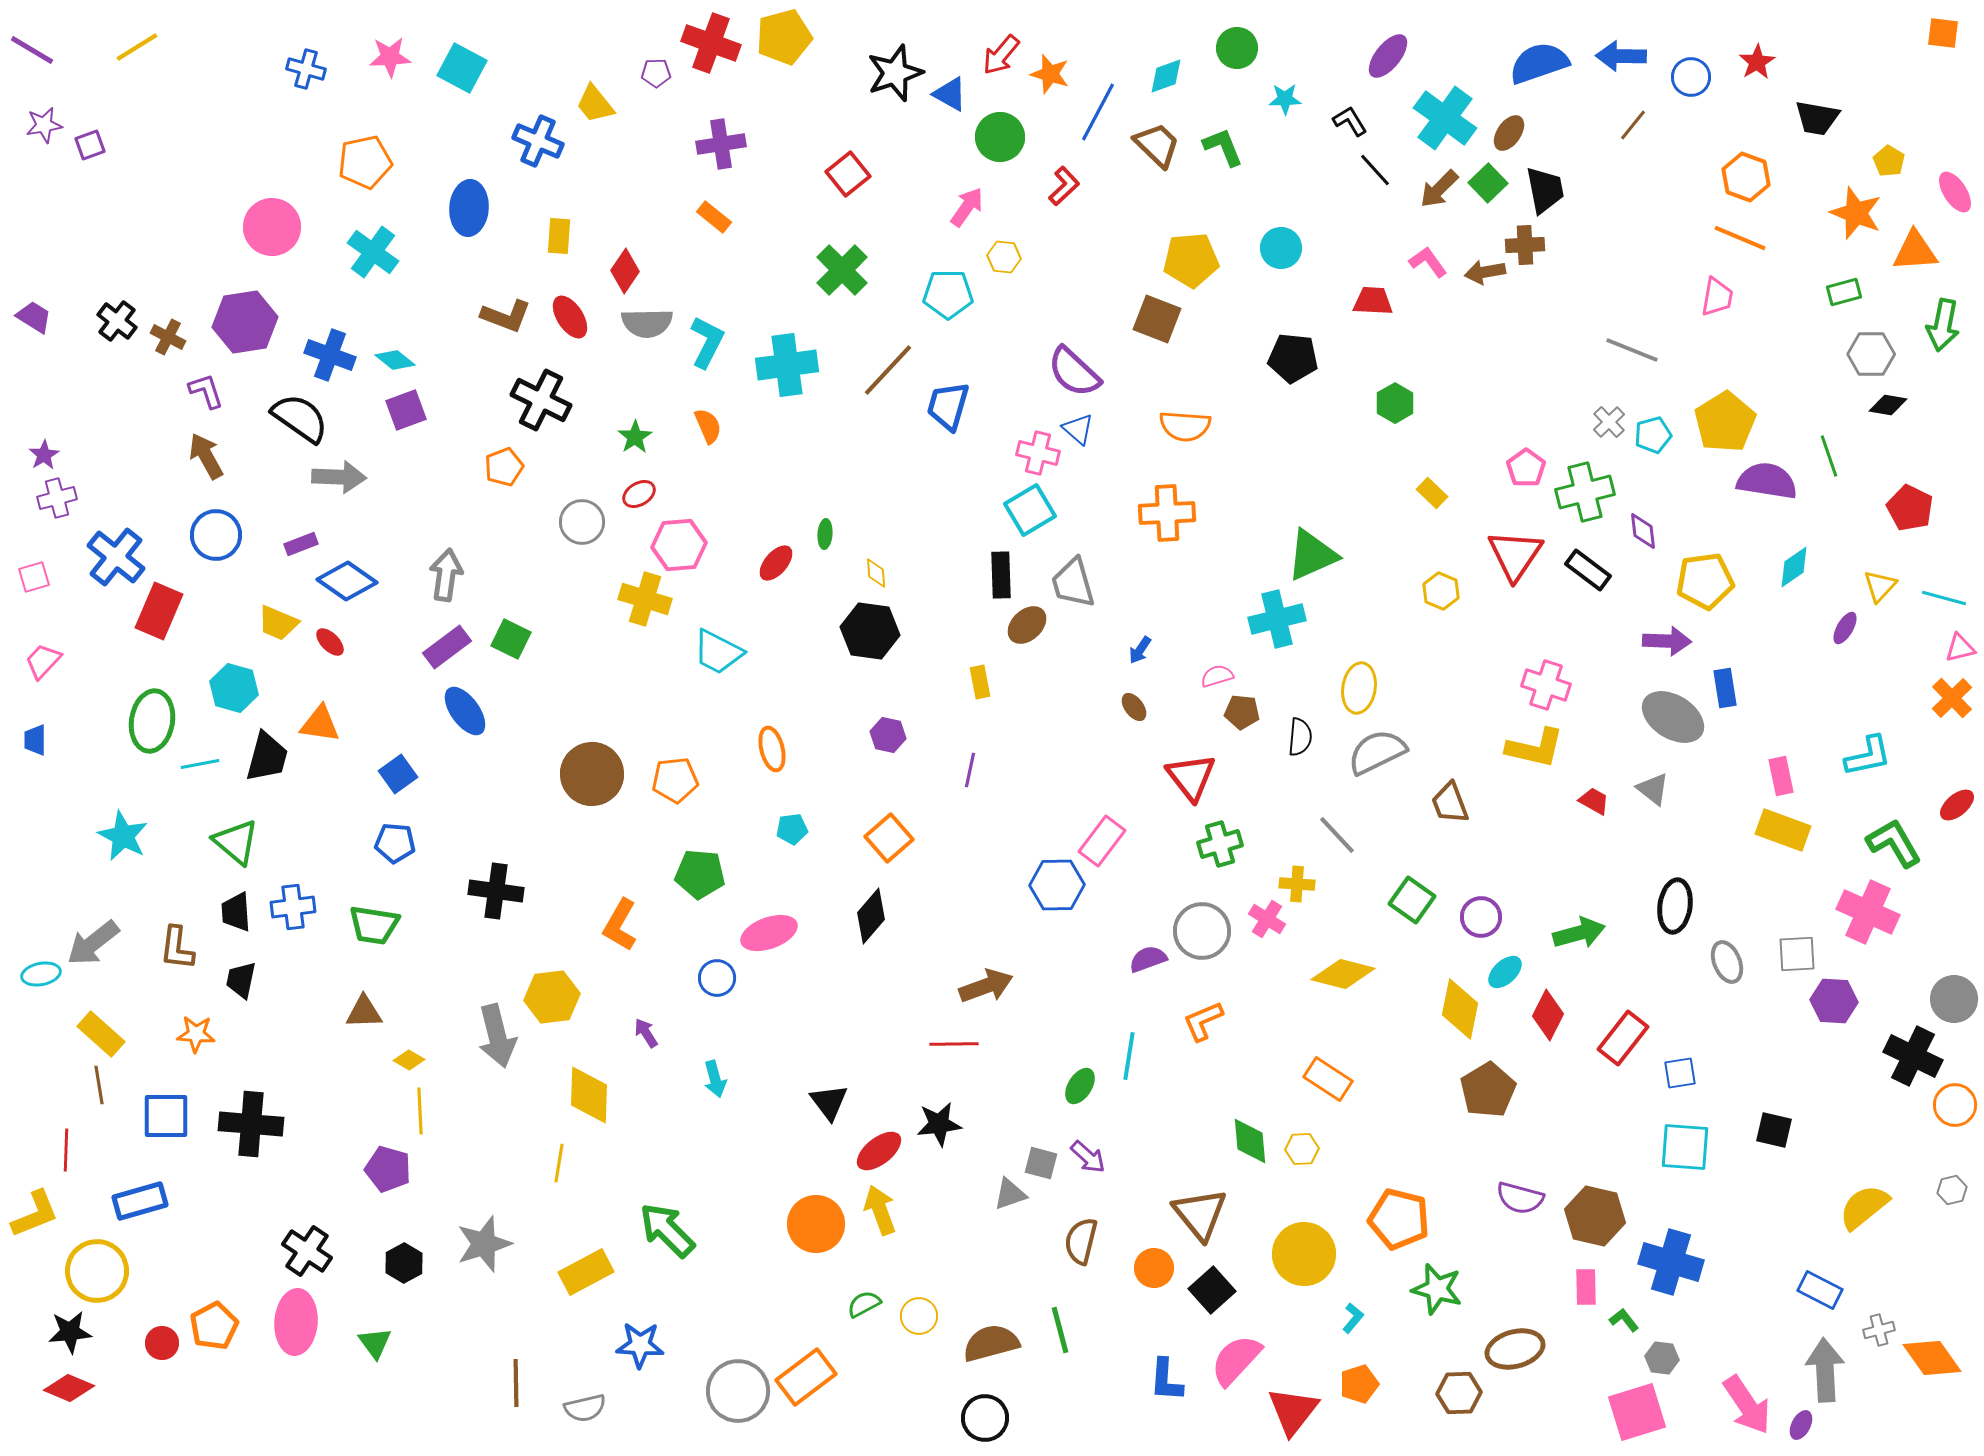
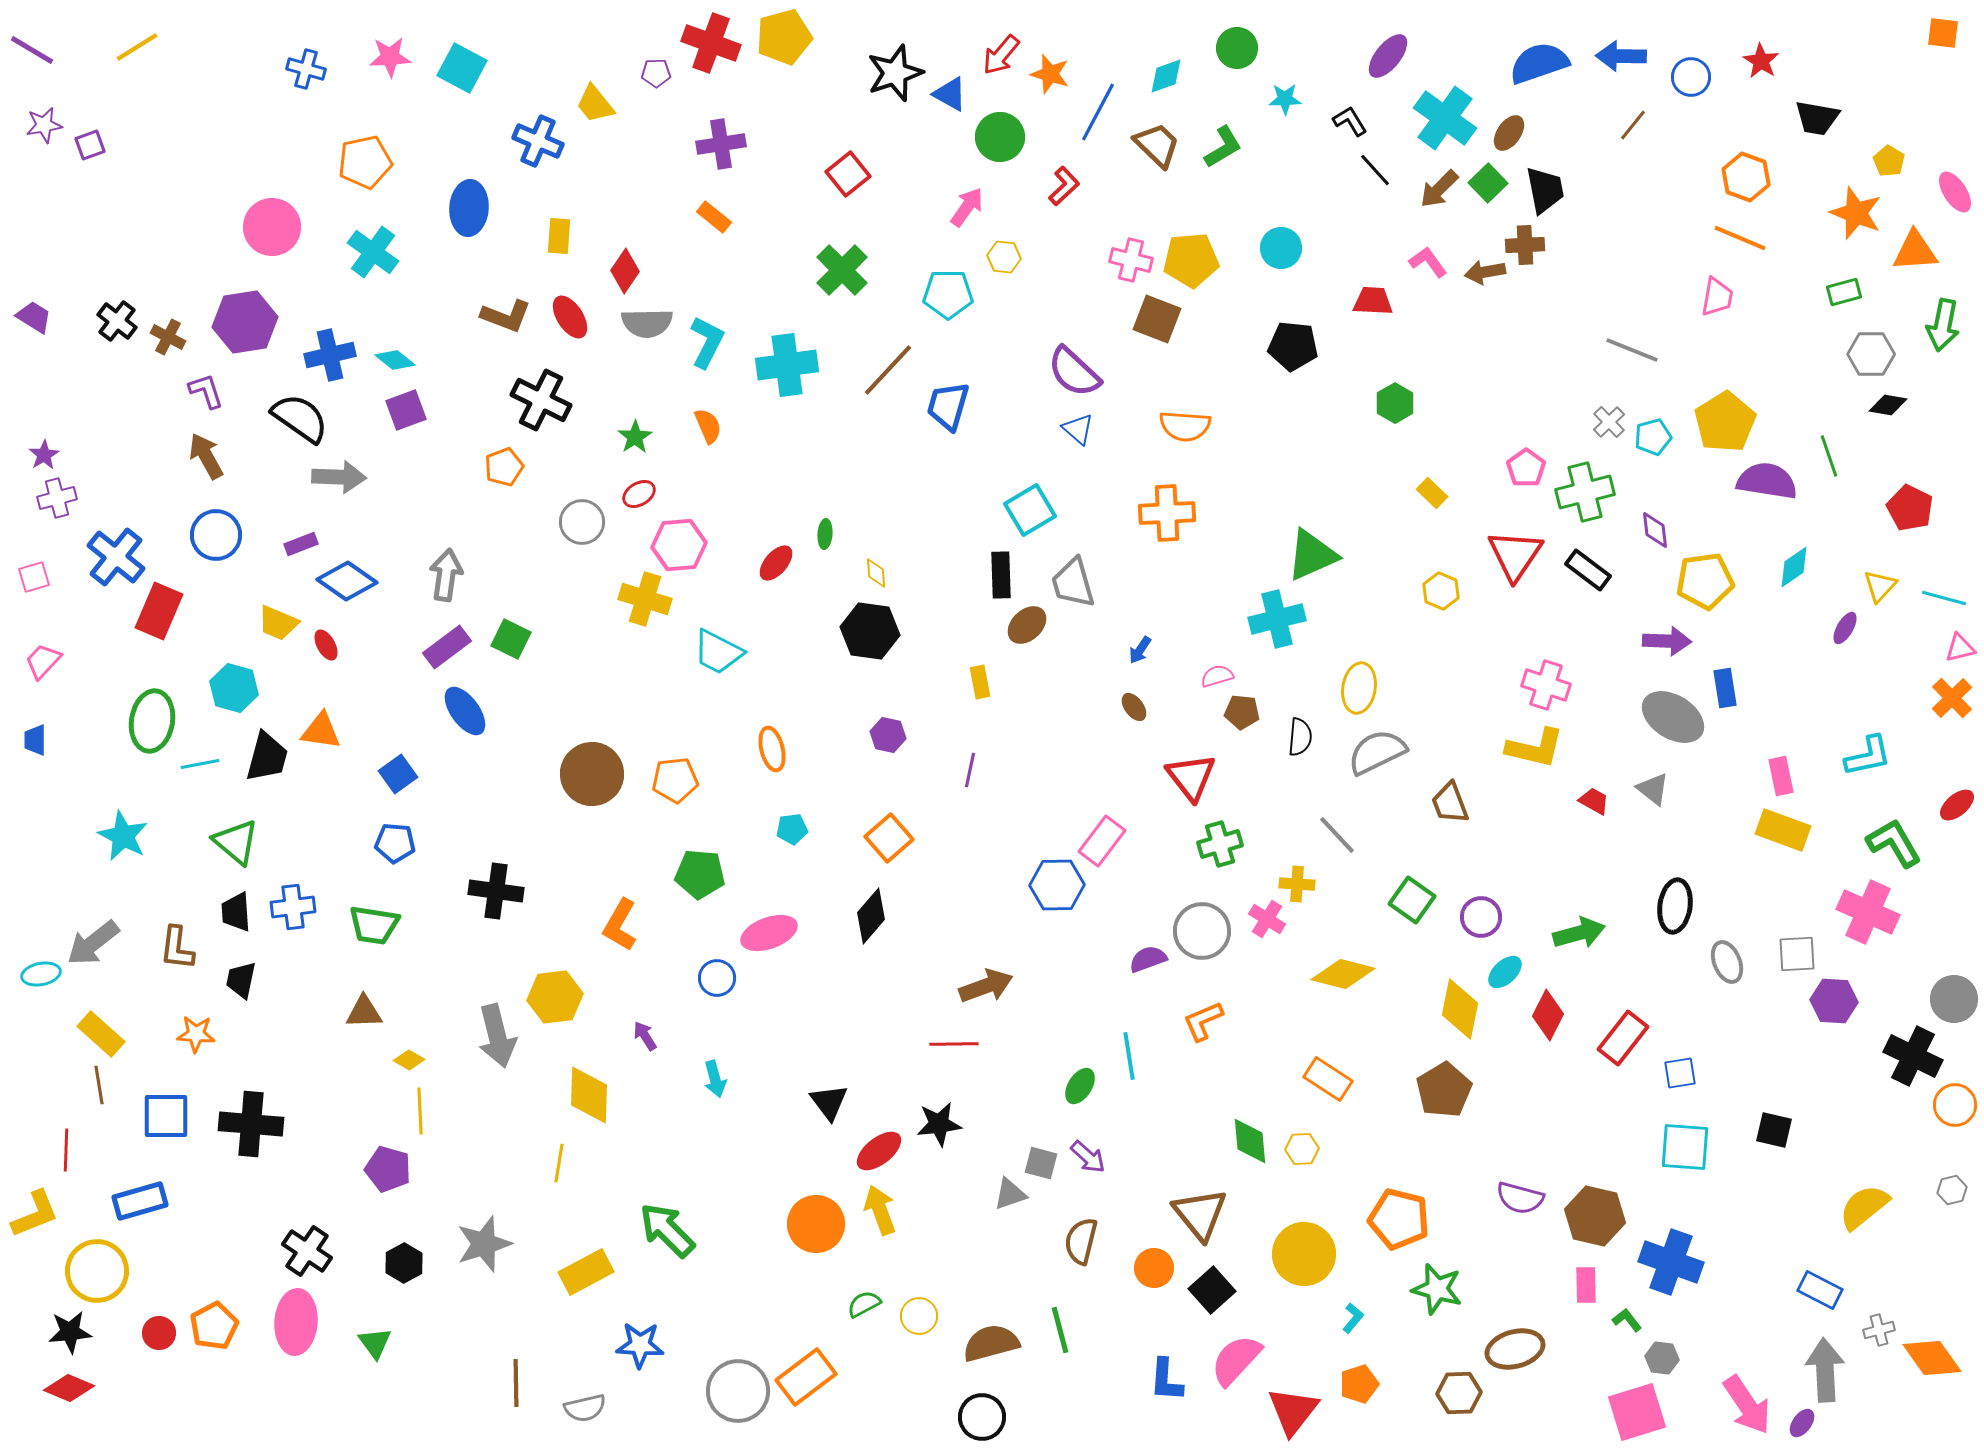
red star at (1757, 62): moved 4 px right, 1 px up; rotated 9 degrees counterclockwise
green L-shape at (1223, 147): rotated 81 degrees clockwise
blue cross at (330, 355): rotated 33 degrees counterclockwise
black pentagon at (1293, 358): moved 12 px up
cyan pentagon at (1653, 435): moved 2 px down
pink cross at (1038, 453): moved 93 px right, 193 px up
purple diamond at (1643, 531): moved 12 px right, 1 px up
red ellipse at (330, 642): moved 4 px left, 3 px down; rotated 16 degrees clockwise
orange triangle at (320, 724): moved 1 px right, 7 px down
yellow hexagon at (552, 997): moved 3 px right
purple arrow at (646, 1033): moved 1 px left, 3 px down
cyan line at (1129, 1056): rotated 18 degrees counterclockwise
brown pentagon at (1488, 1090): moved 44 px left
blue cross at (1671, 1262): rotated 4 degrees clockwise
pink rectangle at (1586, 1287): moved 2 px up
green L-shape at (1624, 1320): moved 3 px right
red circle at (162, 1343): moved 3 px left, 10 px up
black circle at (985, 1418): moved 3 px left, 1 px up
purple ellipse at (1801, 1425): moved 1 px right, 2 px up; rotated 8 degrees clockwise
